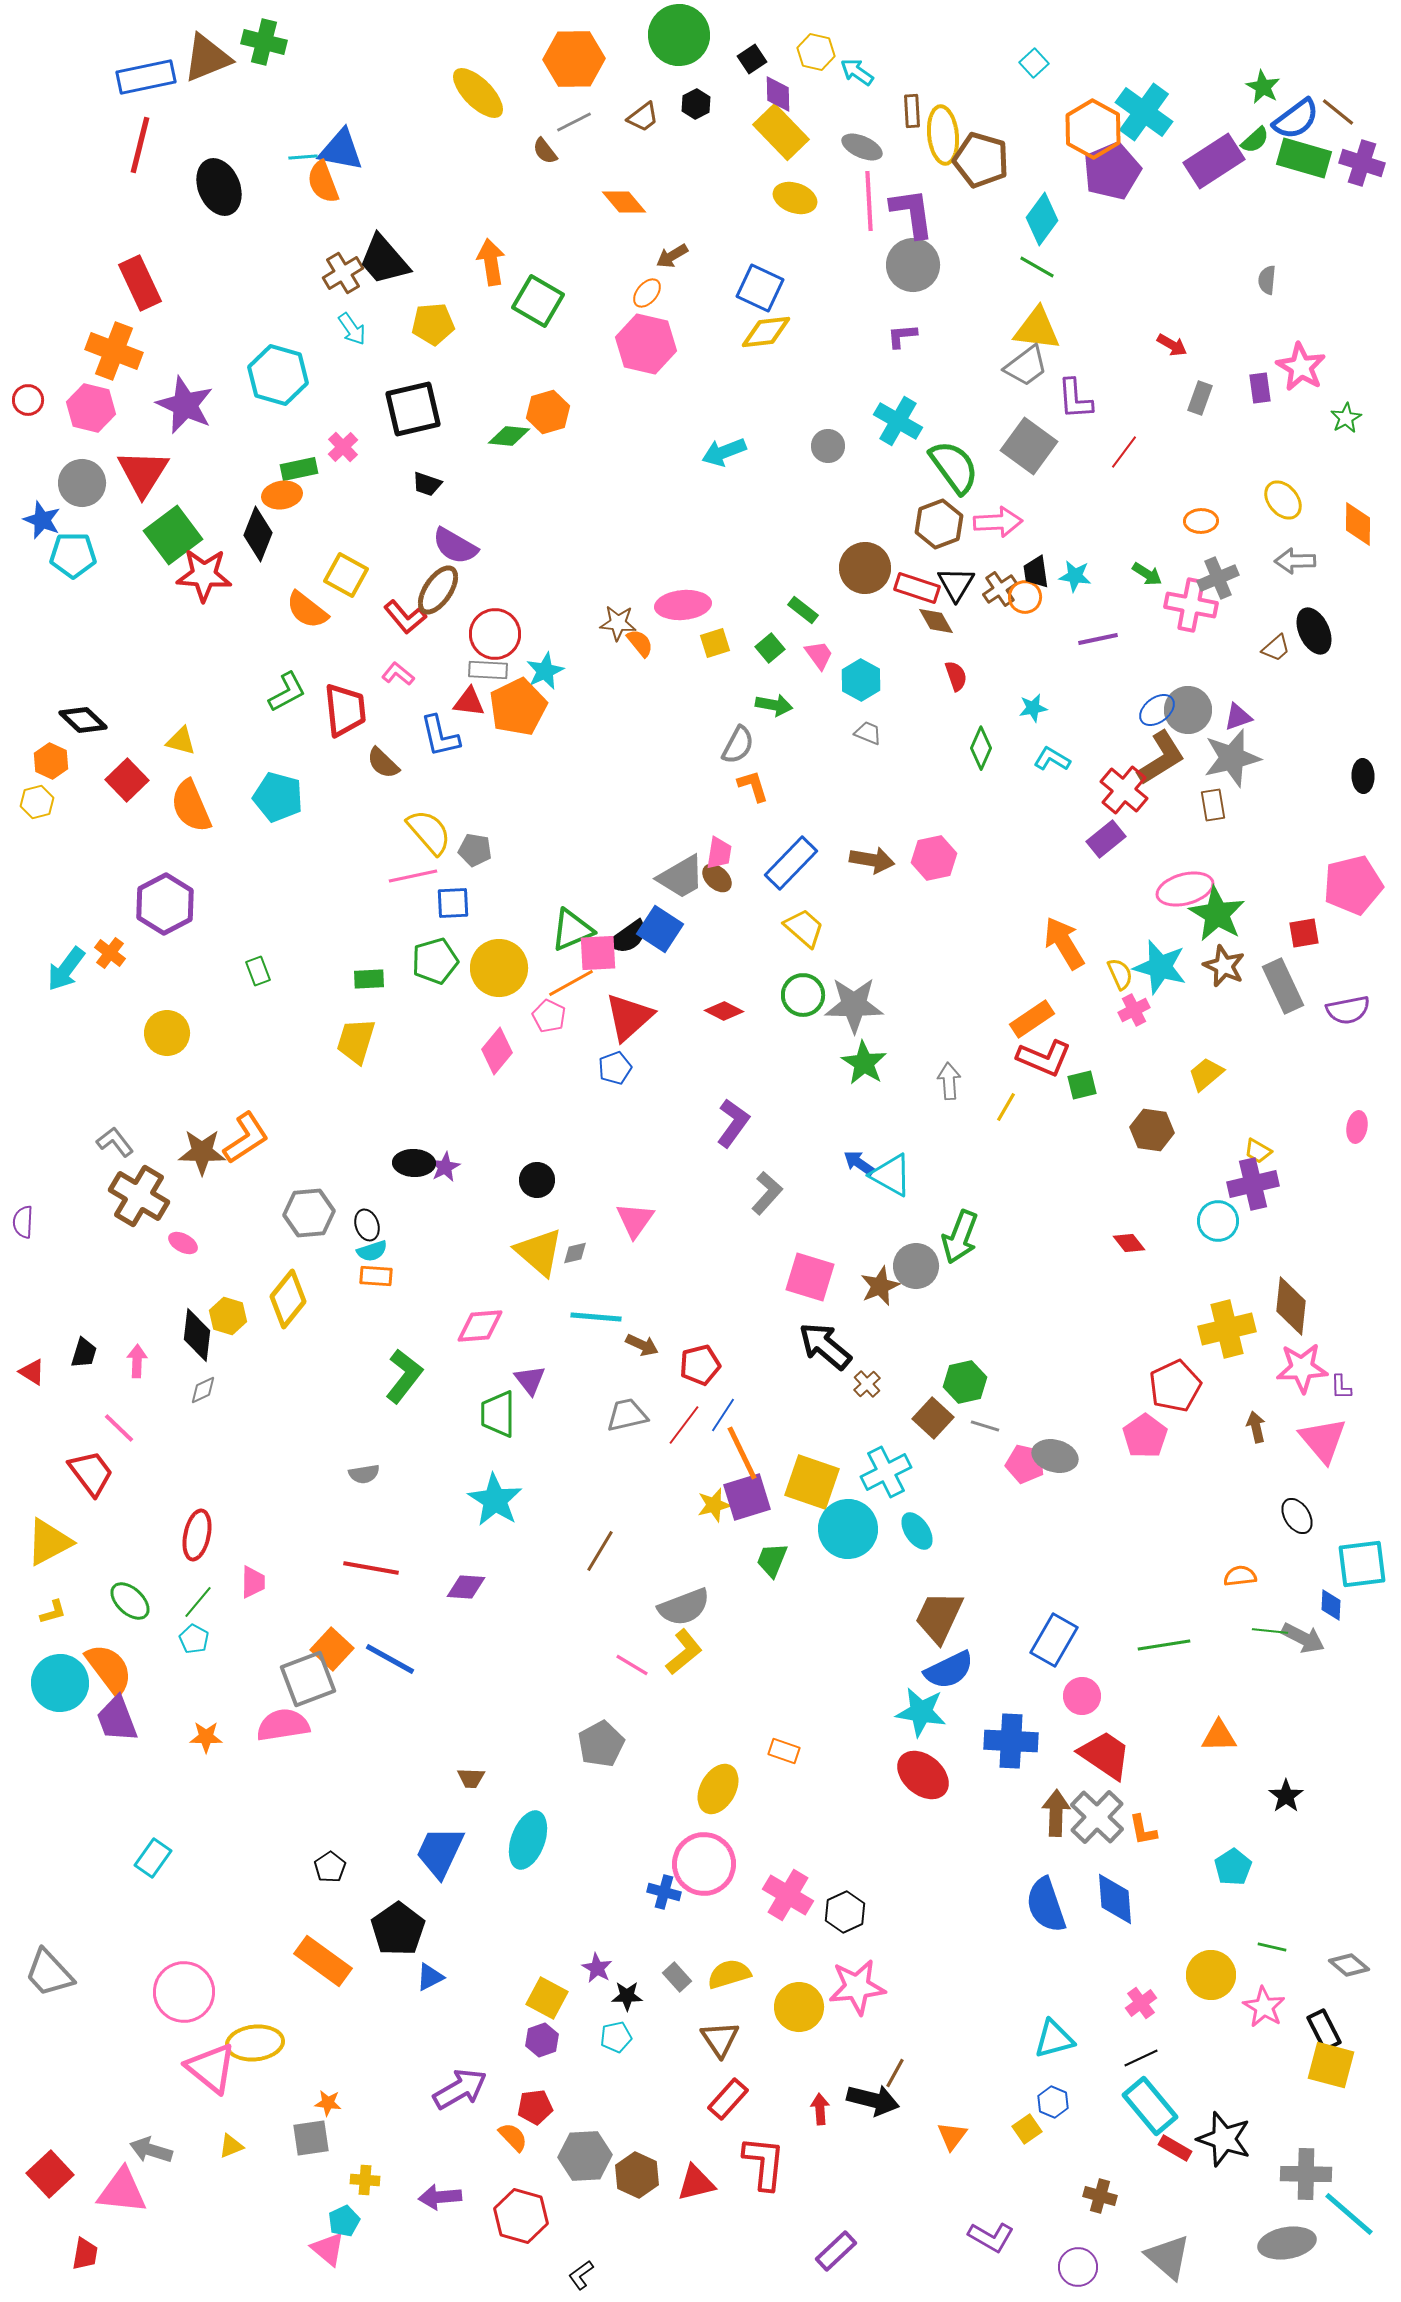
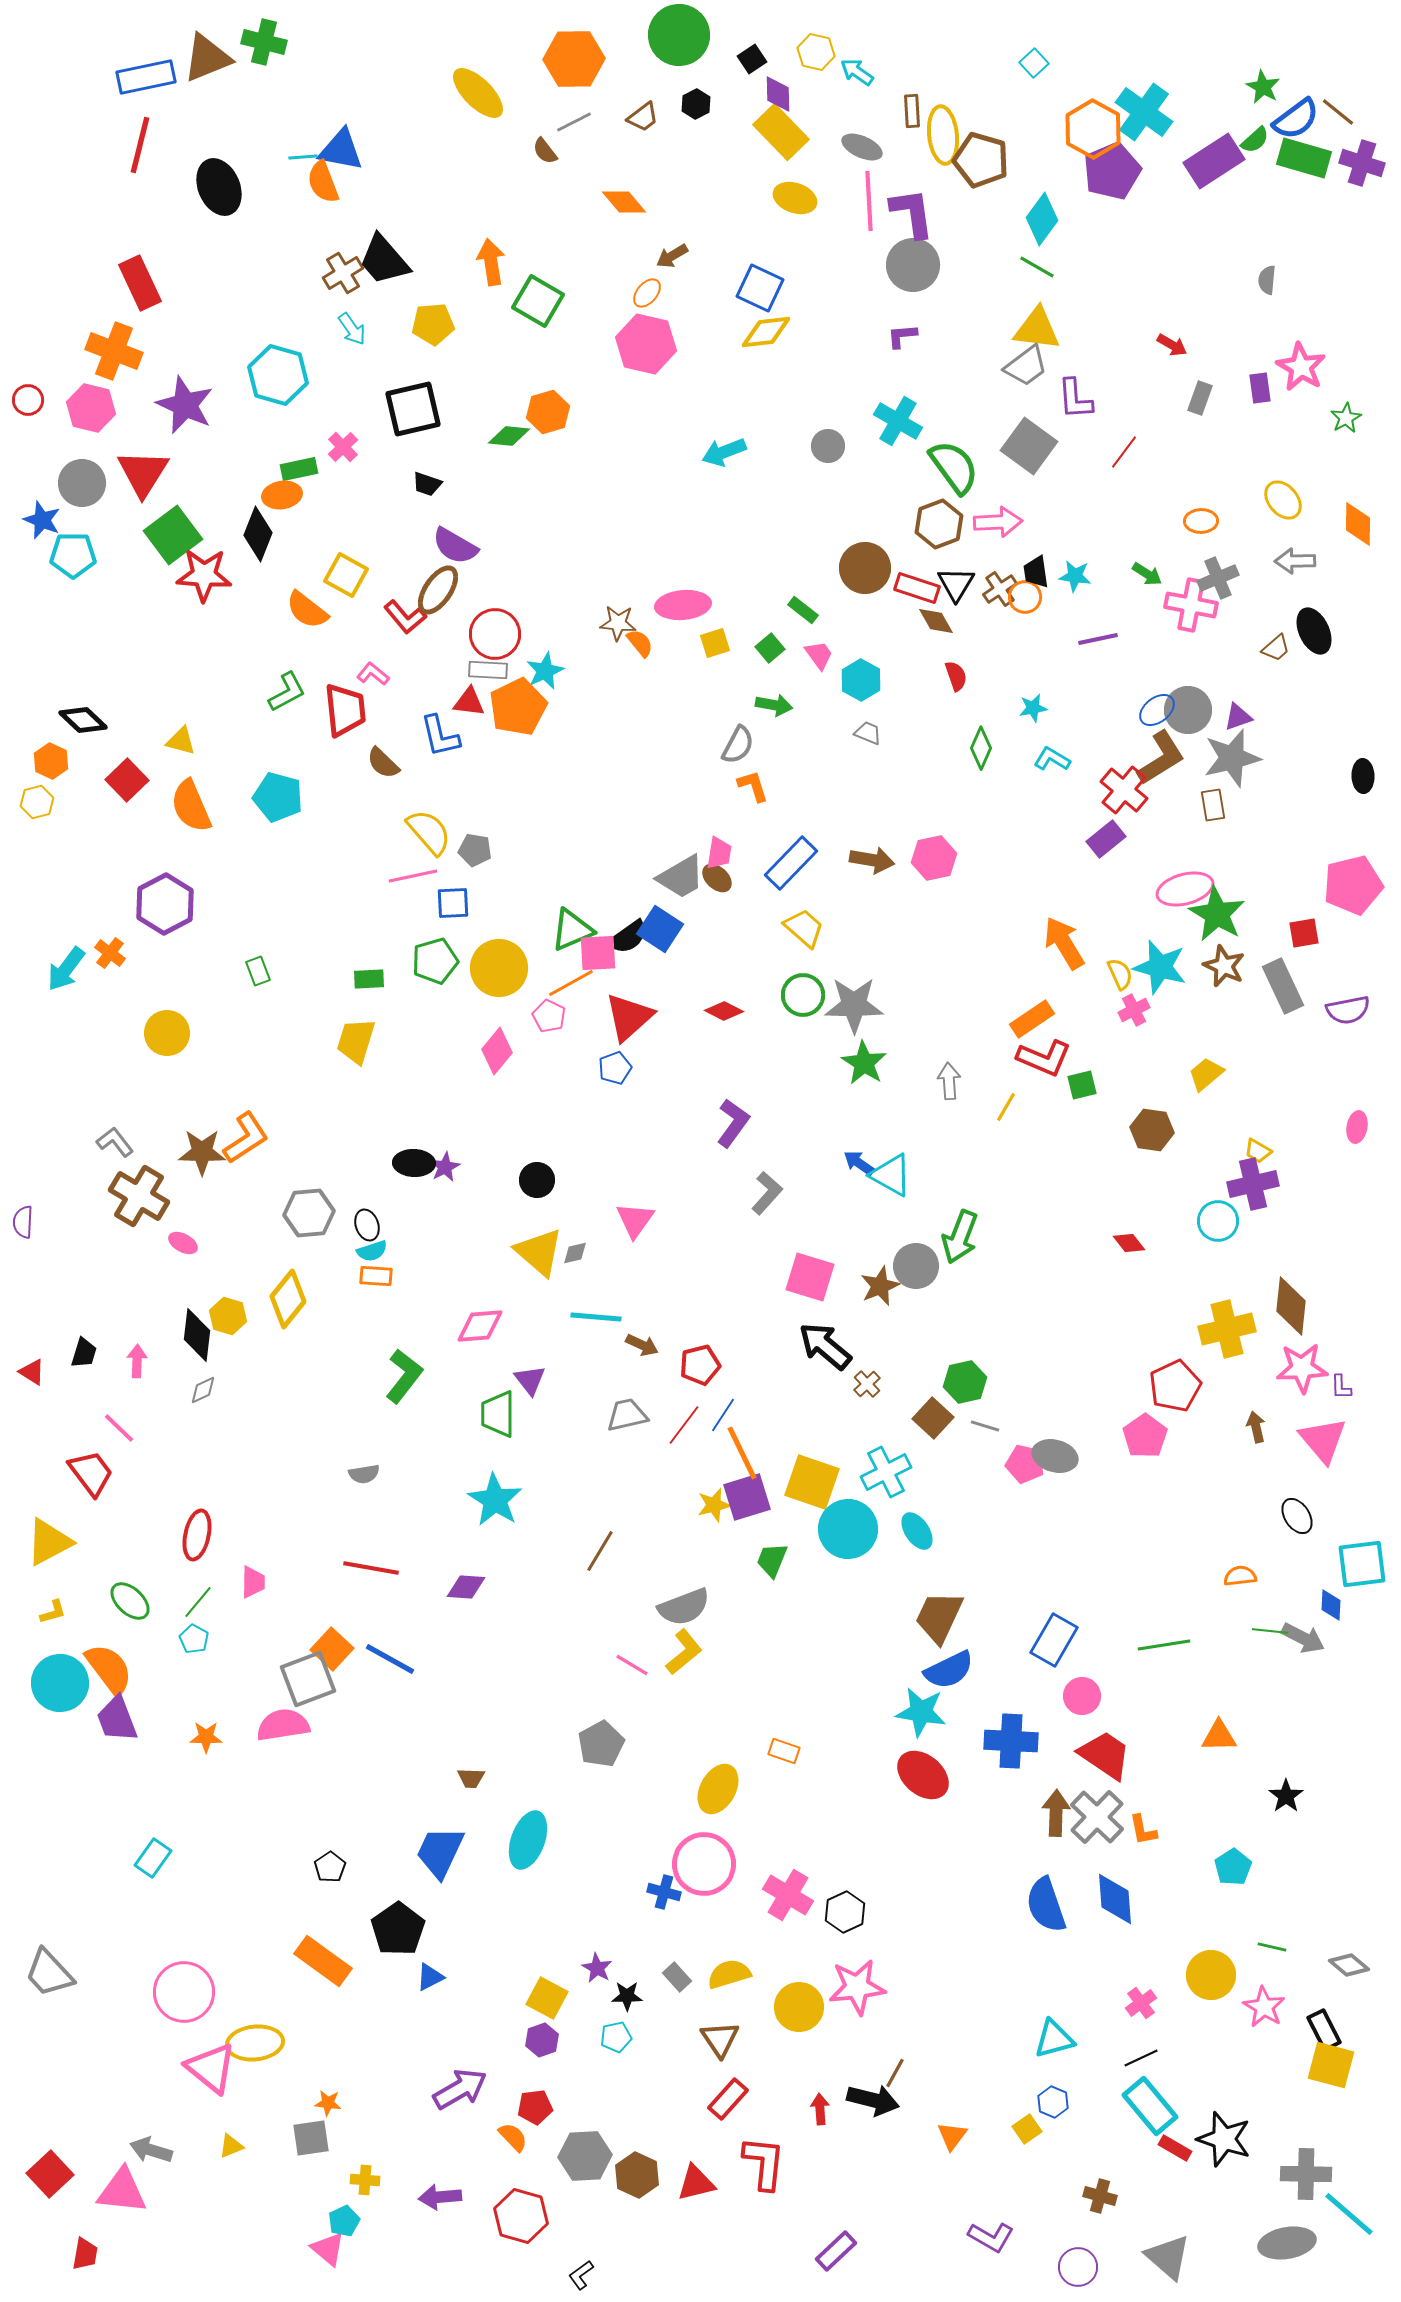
pink L-shape at (398, 674): moved 25 px left
